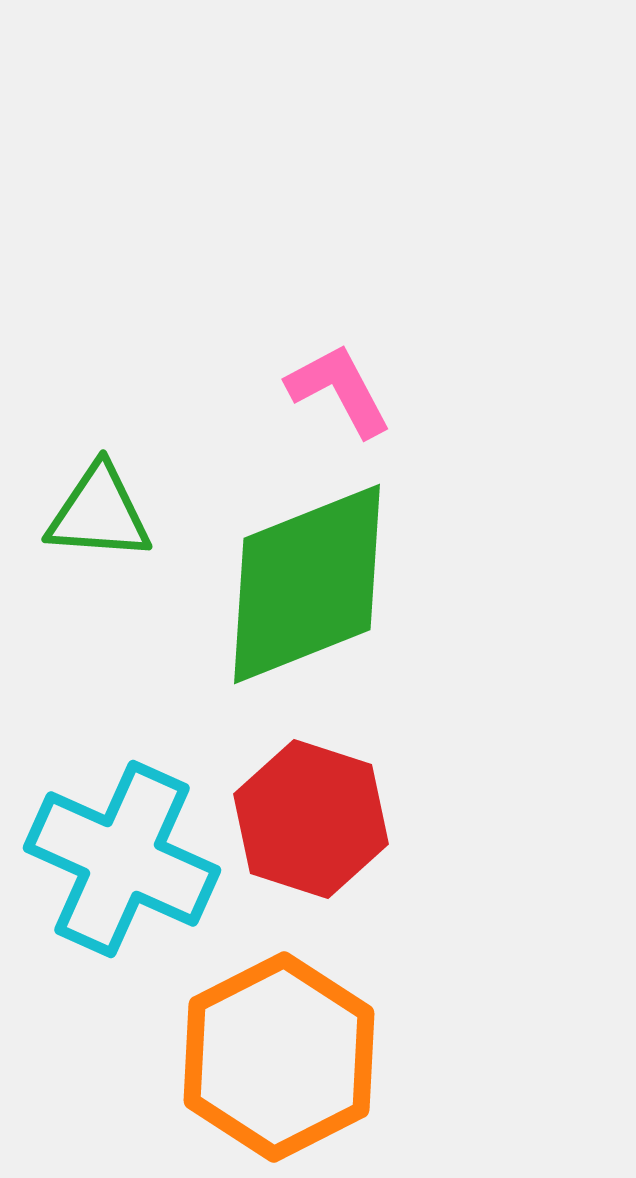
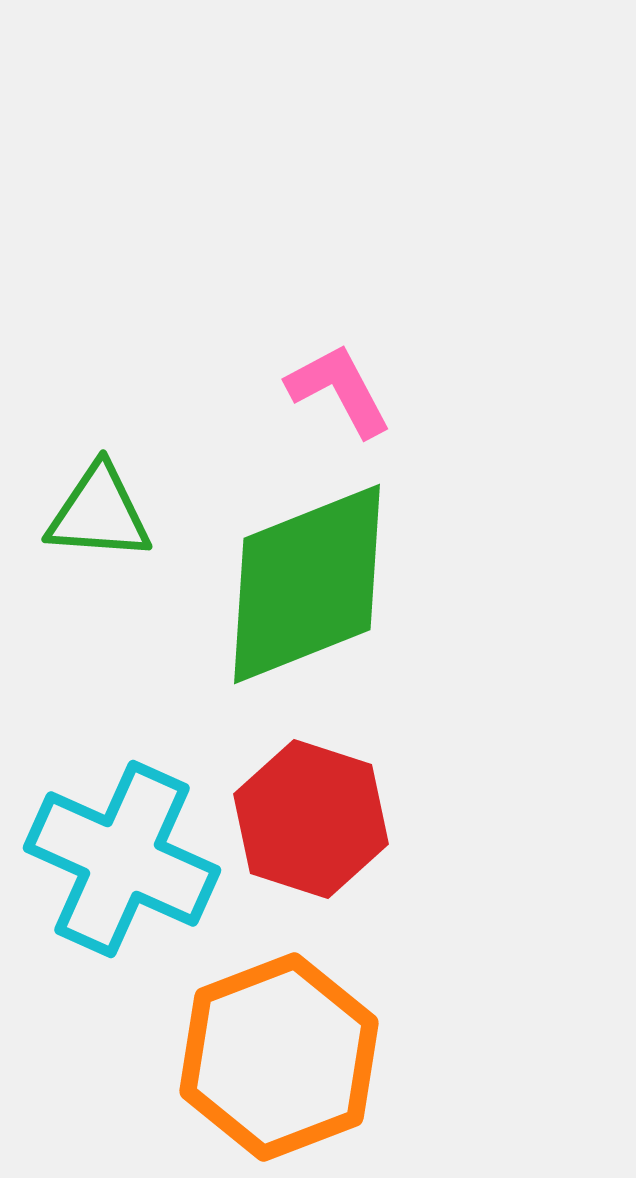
orange hexagon: rotated 6 degrees clockwise
